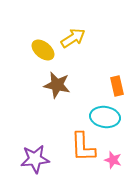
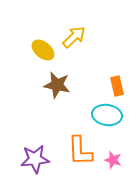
yellow arrow: moved 1 px right, 1 px up; rotated 10 degrees counterclockwise
cyan ellipse: moved 2 px right, 2 px up
orange L-shape: moved 3 px left, 4 px down
